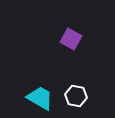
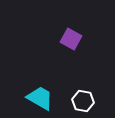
white hexagon: moved 7 px right, 5 px down
